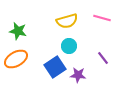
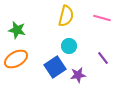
yellow semicircle: moved 1 px left, 5 px up; rotated 60 degrees counterclockwise
green star: moved 1 px left, 1 px up
purple star: rotated 14 degrees counterclockwise
